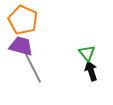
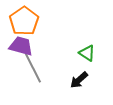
orange pentagon: moved 1 px right, 1 px down; rotated 12 degrees clockwise
green triangle: rotated 18 degrees counterclockwise
black arrow: moved 12 px left, 9 px down; rotated 114 degrees counterclockwise
